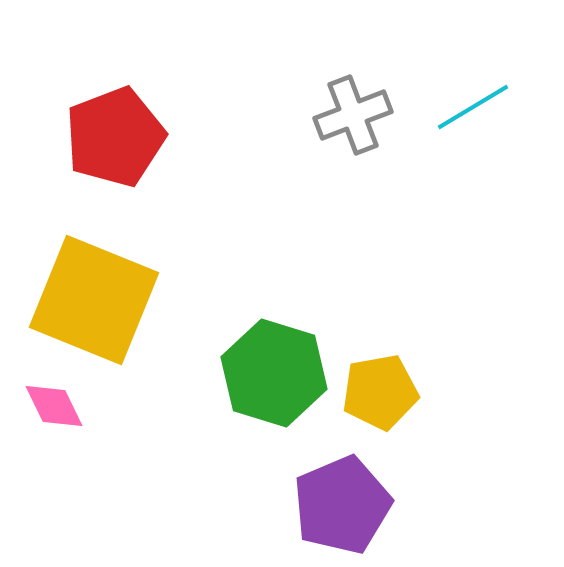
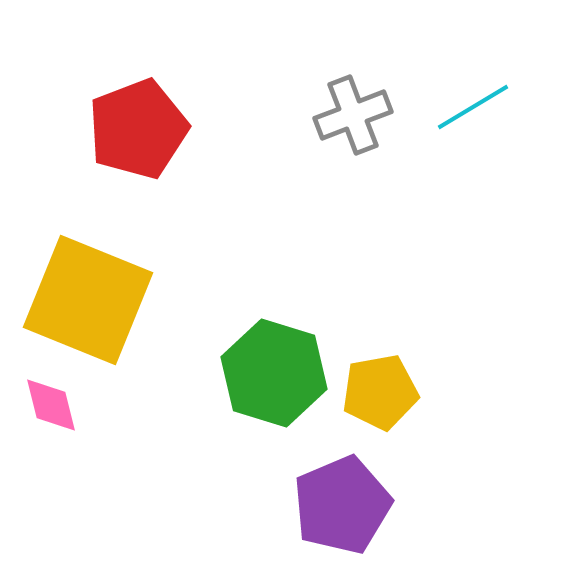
red pentagon: moved 23 px right, 8 px up
yellow square: moved 6 px left
pink diamond: moved 3 px left, 1 px up; rotated 12 degrees clockwise
